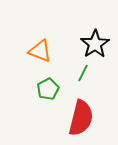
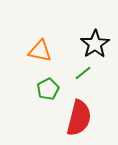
orange triangle: rotated 10 degrees counterclockwise
green line: rotated 24 degrees clockwise
red semicircle: moved 2 px left
